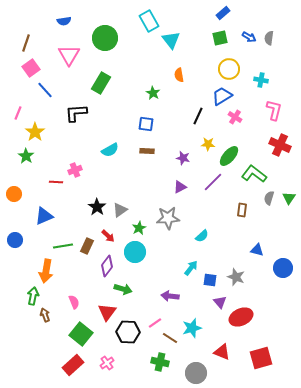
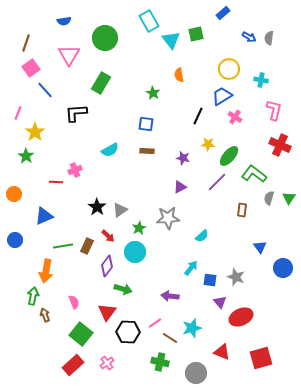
green square at (220, 38): moved 24 px left, 4 px up
purple line at (213, 182): moved 4 px right
blue triangle at (257, 250): moved 3 px right, 3 px up; rotated 40 degrees clockwise
